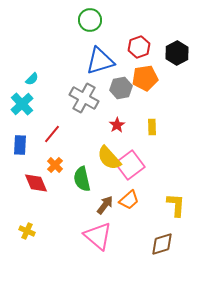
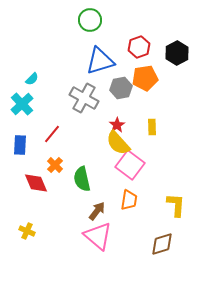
yellow semicircle: moved 9 px right, 15 px up
pink square: rotated 16 degrees counterclockwise
orange trapezoid: rotated 40 degrees counterclockwise
brown arrow: moved 8 px left, 6 px down
